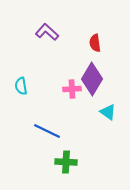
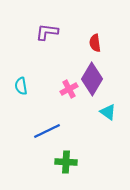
purple L-shape: rotated 35 degrees counterclockwise
pink cross: moved 3 px left; rotated 24 degrees counterclockwise
blue line: rotated 52 degrees counterclockwise
